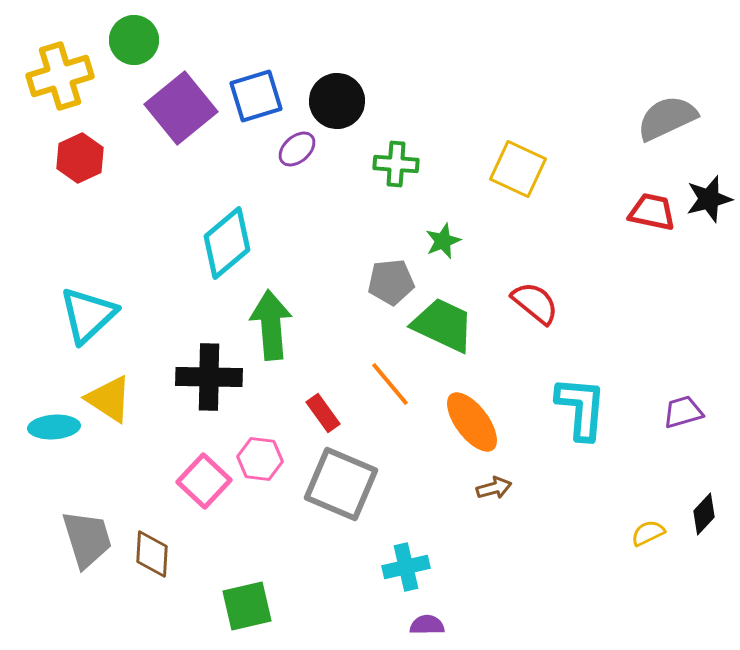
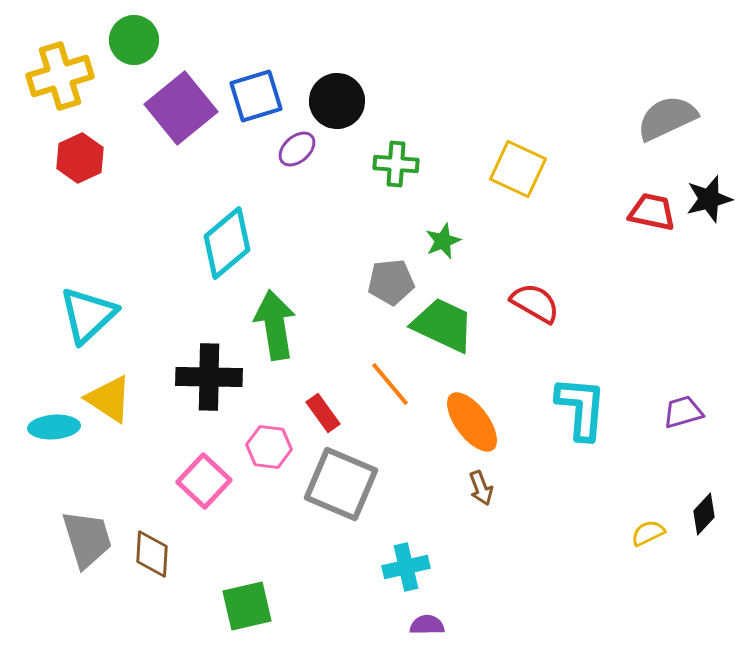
red semicircle: rotated 9 degrees counterclockwise
green arrow: moved 4 px right; rotated 4 degrees counterclockwise
pink hexagon: moved 9 px right, 12 px up
brown arrow: moved 13 px left; rotated 84 degrees clockwise
